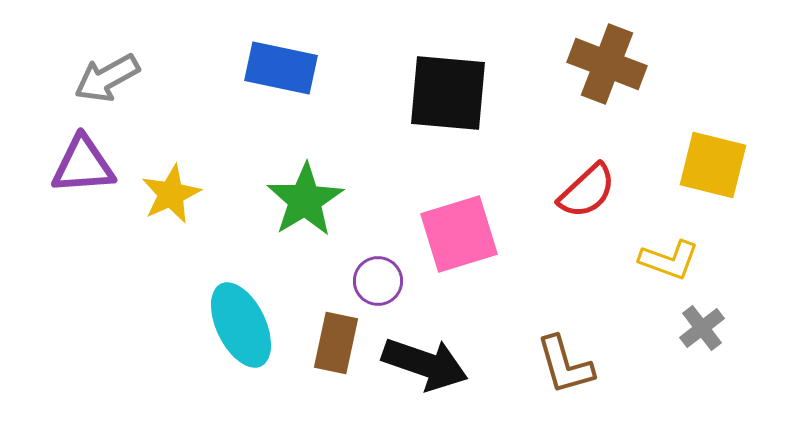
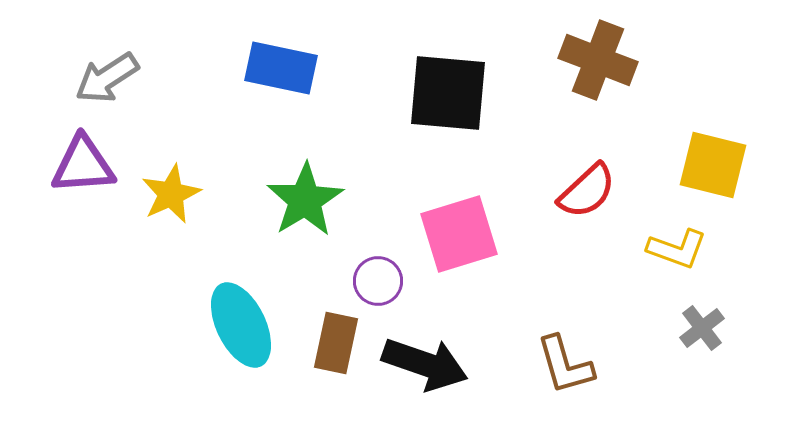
brown cross: moved 9 px left, 4 px up
gray arrow: rotated 4 degrees counterclockwise
yellow L-shape: moved 8 px right, 11 px up
